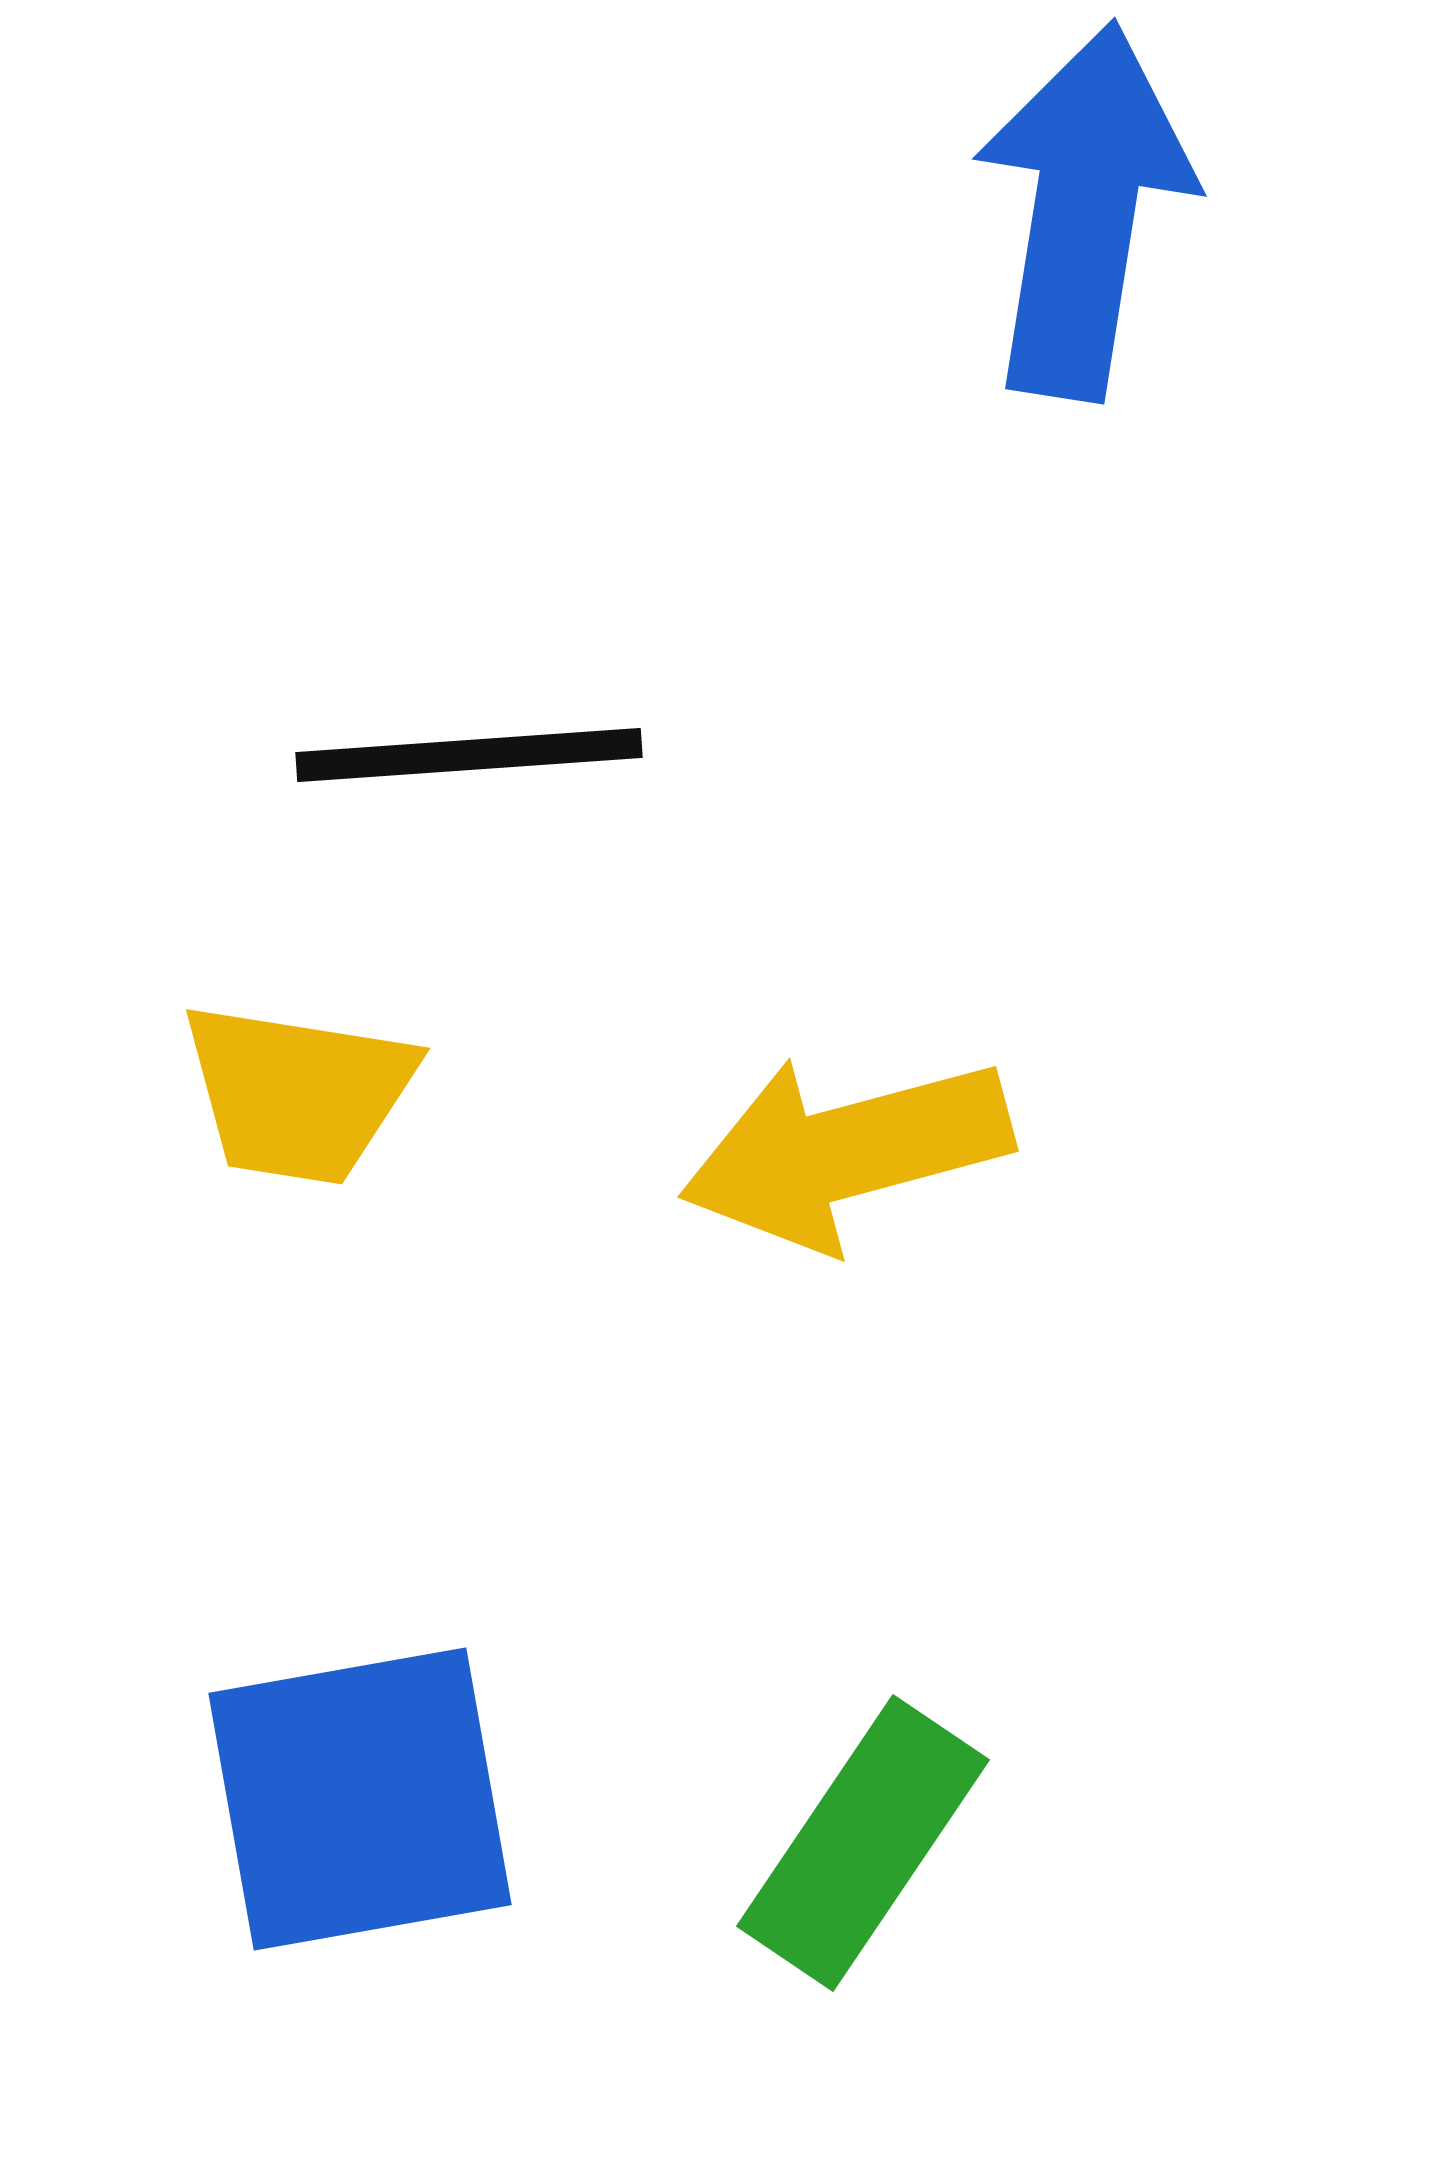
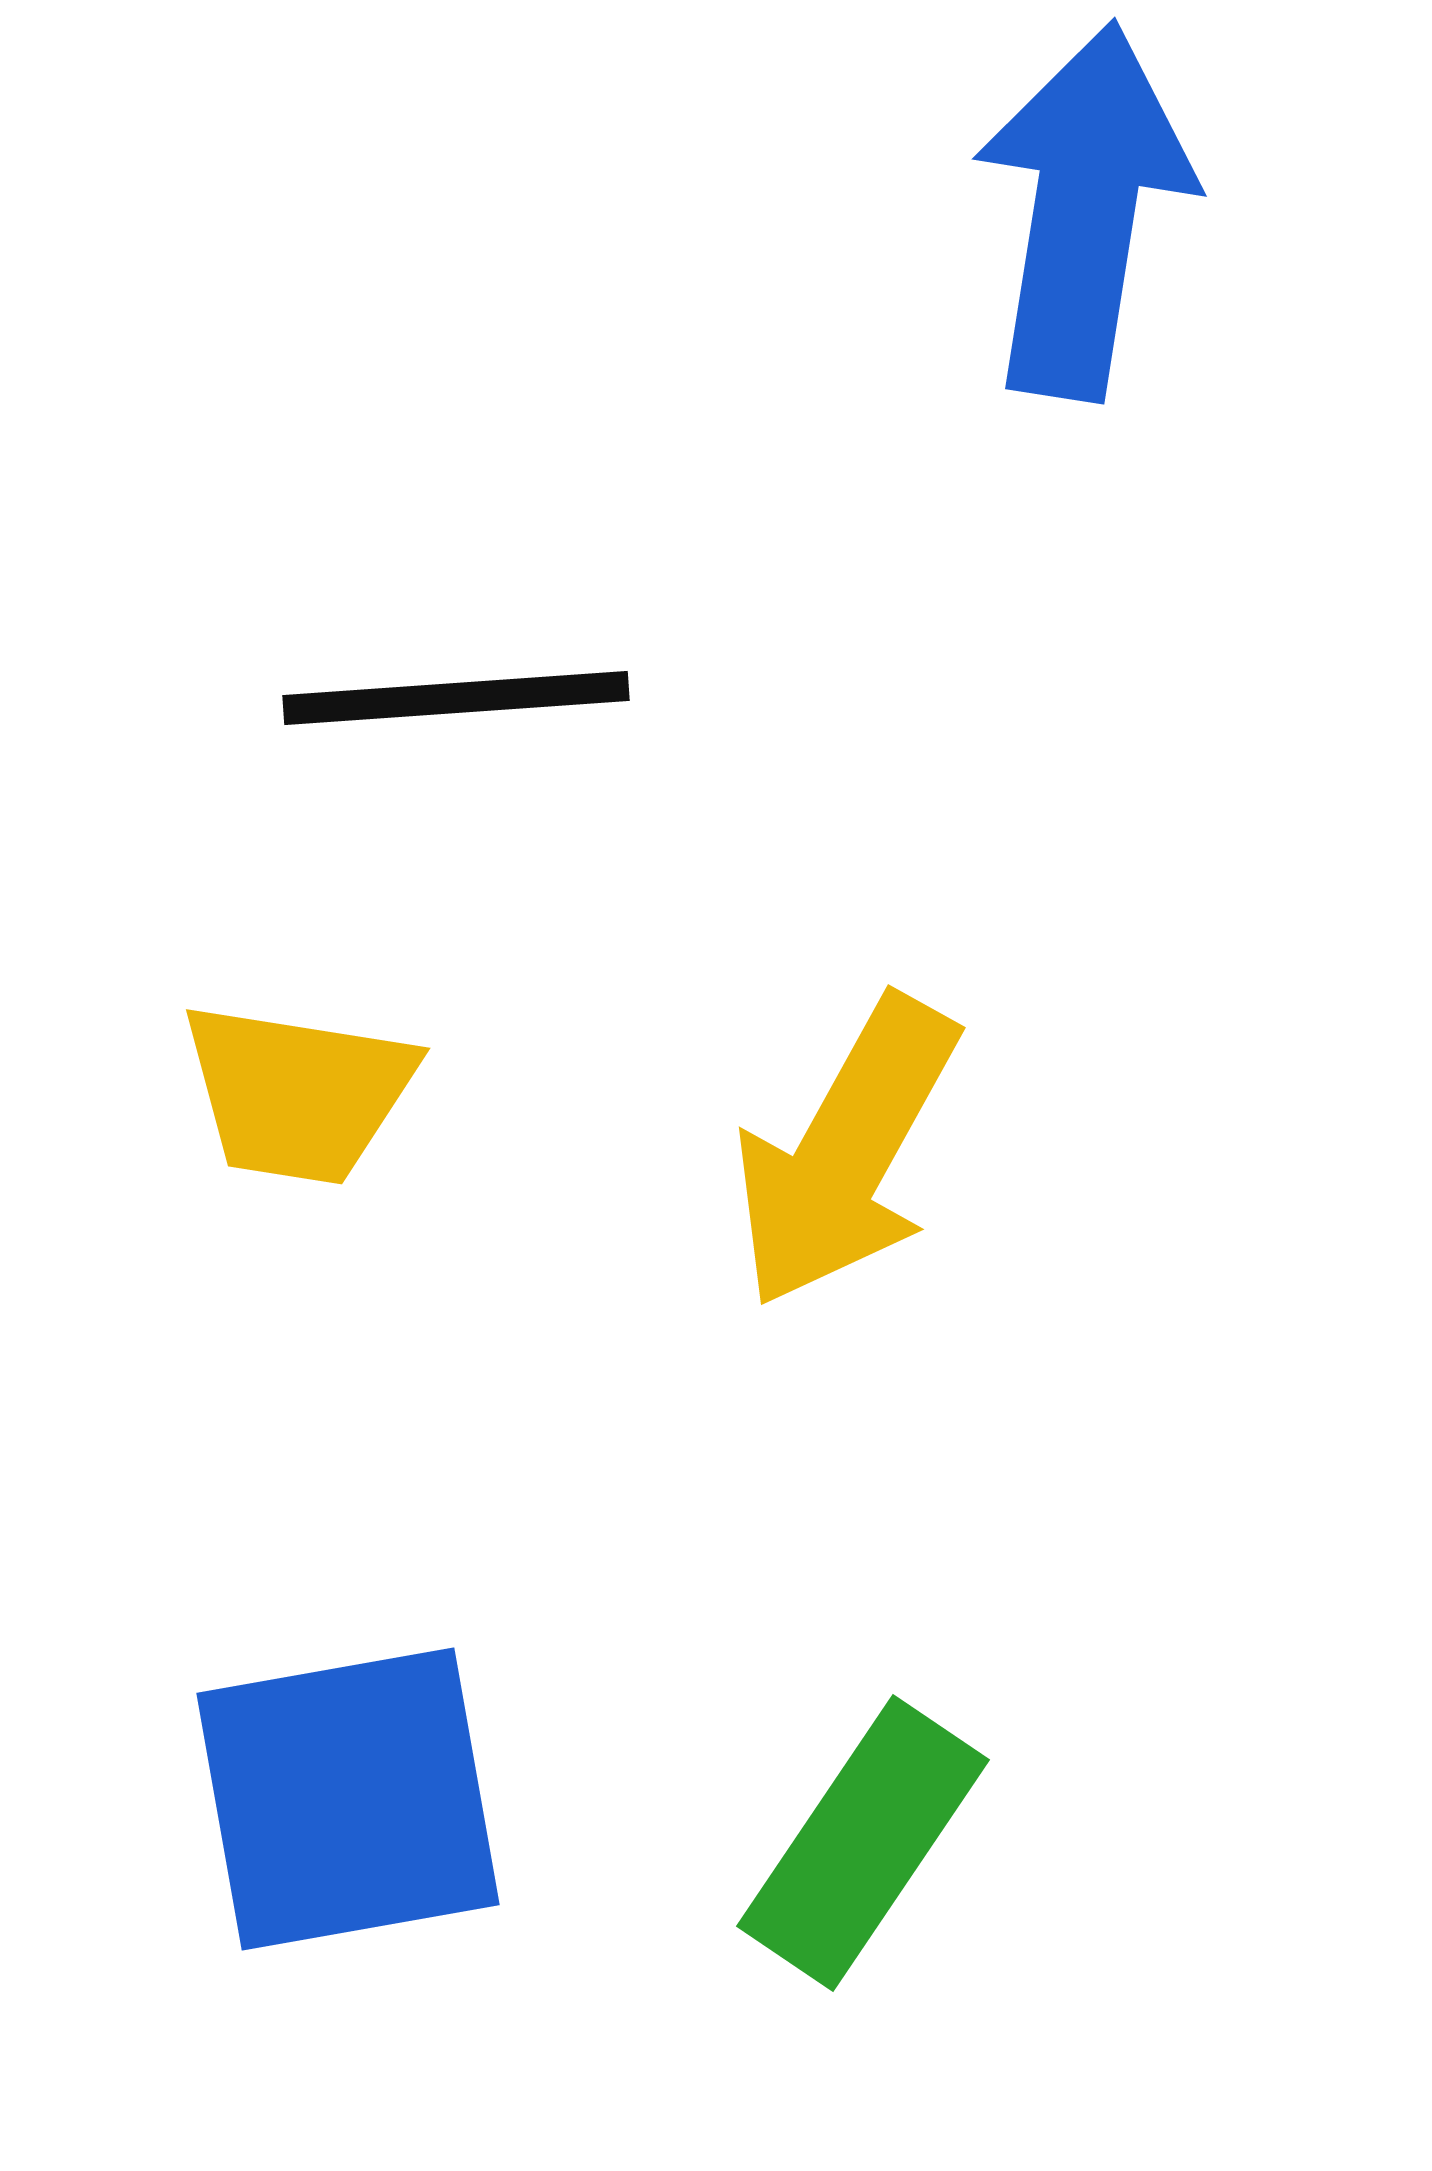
black line: moved 13 px left, 57 px up
yellow arrow: rotated 46 degrees counterclockwise
blue square: moved 12 px left
